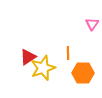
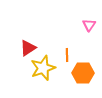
pink triangle: moved 3 px left, 1 px down
orange line: moved 1 px left, 2 px down
red triangle: moved 9 px up
